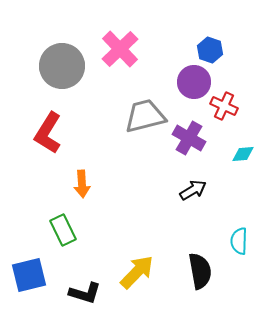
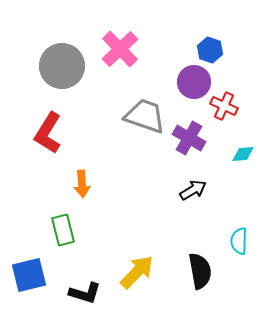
gray trapezoid: rotated 33 degrees clockwise
green rectangle: rotated 12 degrees clockwise
